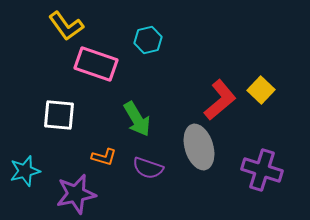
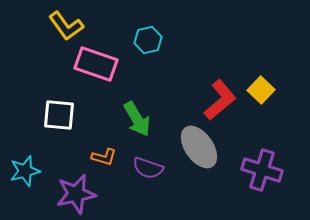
gray ellipse: rotated 18 degrees counterclockwise
